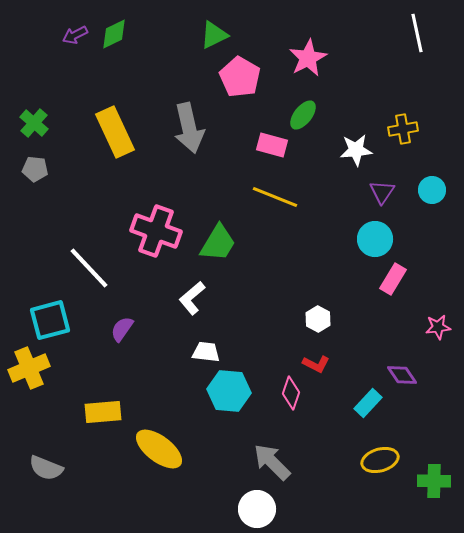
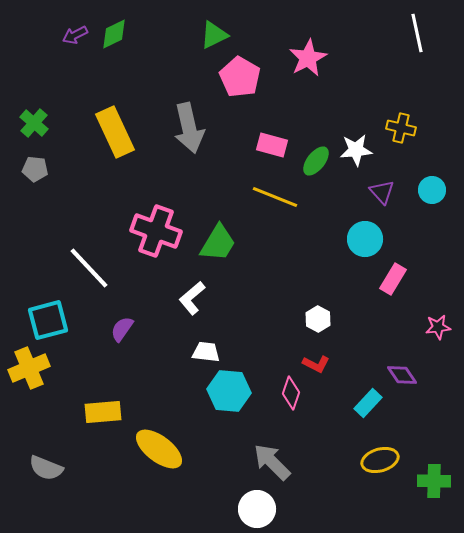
green ellipse at (303, 115): moved 13 px right, 46 px down
yellow cross at (403, 129): moved 2 px left, 1 px up; rotated 24 degrees clockwise
purple triangle at (382, 192): rotated 16 degrees counterclockwise
cyan circle at (375, 239): moved 10 px left
cyan square at (50, 320): moved 2 px left
